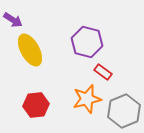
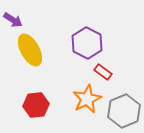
purple hexagon: moved 1 px down; rotated 12 degrees clockwise
orange star: rotated 12 degrees counterclockwise
